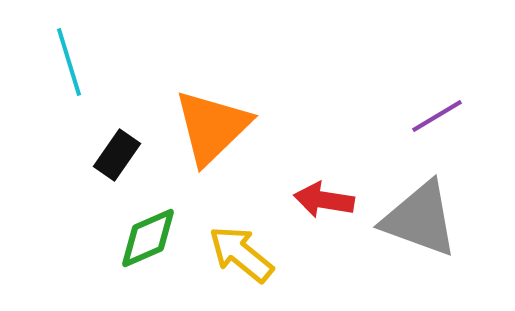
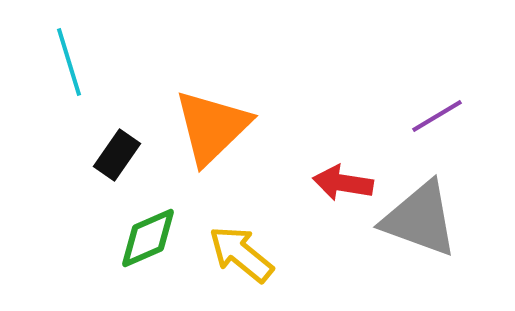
red arrow: moved 19 px right, 17 px up
